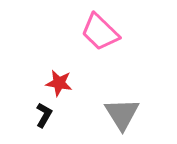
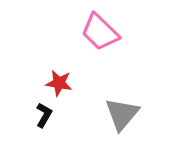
gray triangle: rotated 12 degrees clockwise
